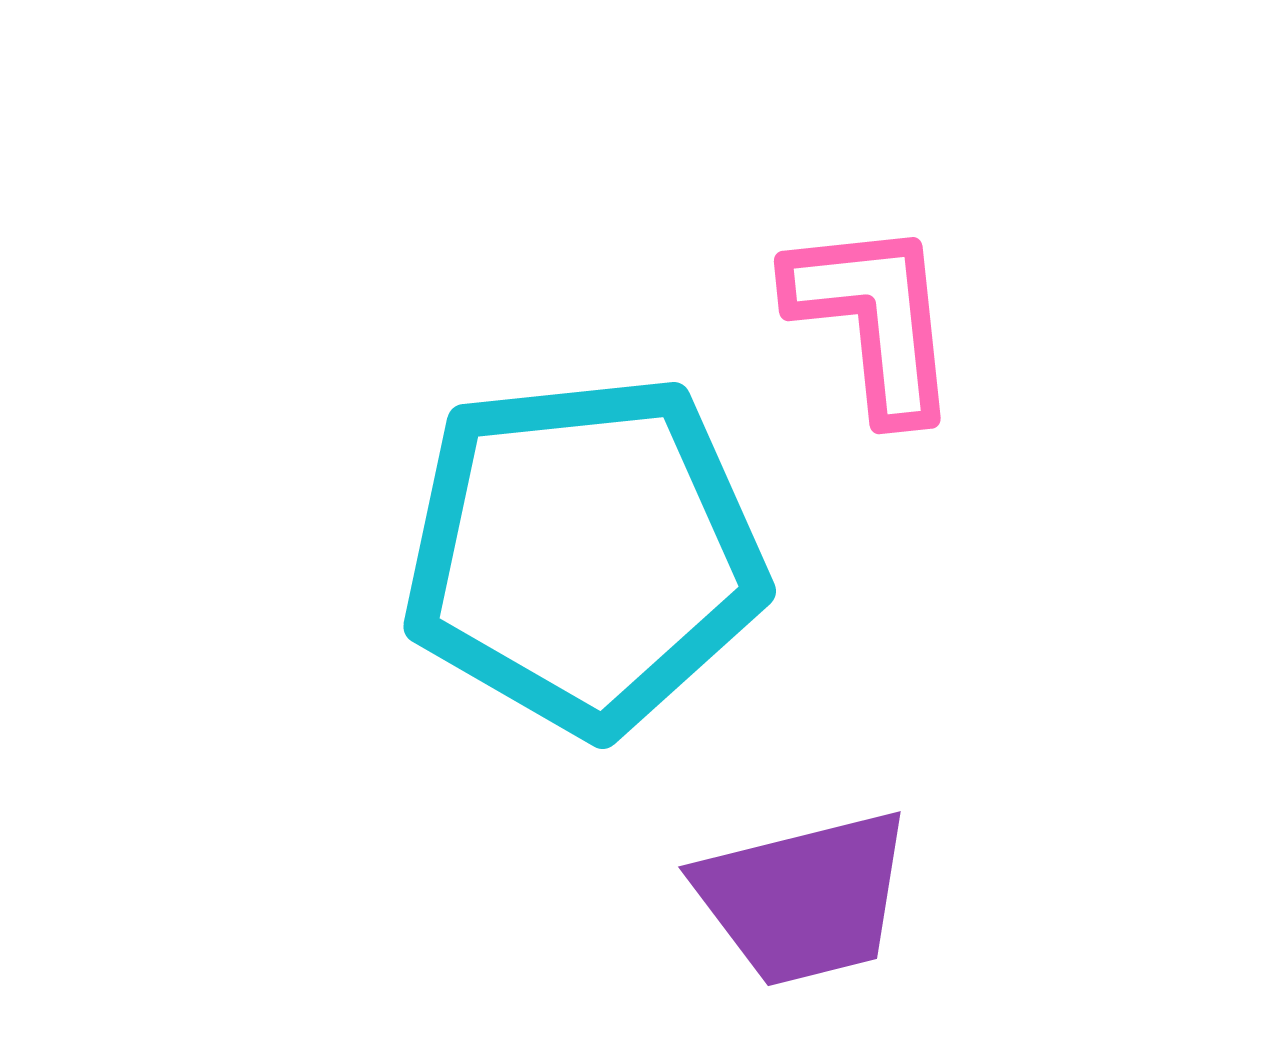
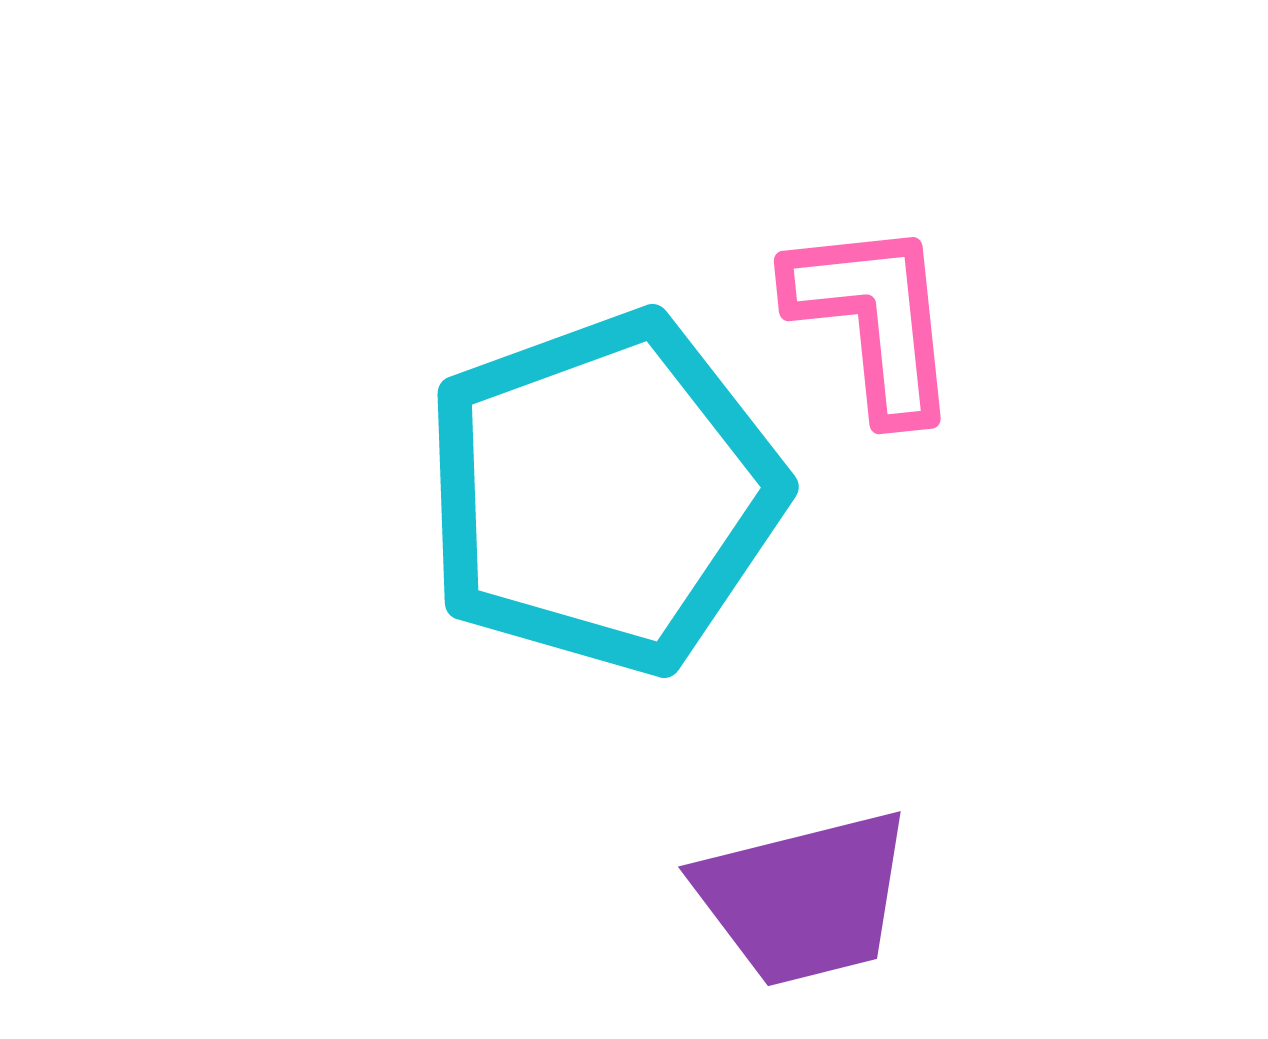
cyan pentagon: moved 19 px right, 61 px up; rotated 14 degrees counterclockwise
